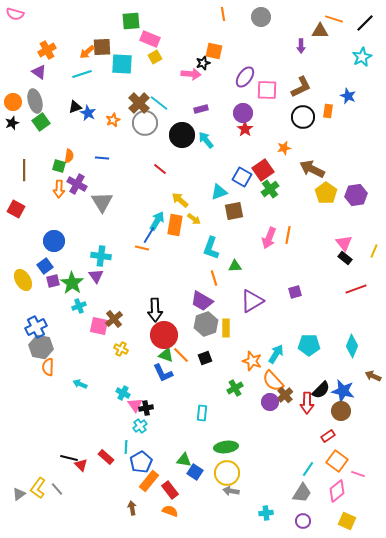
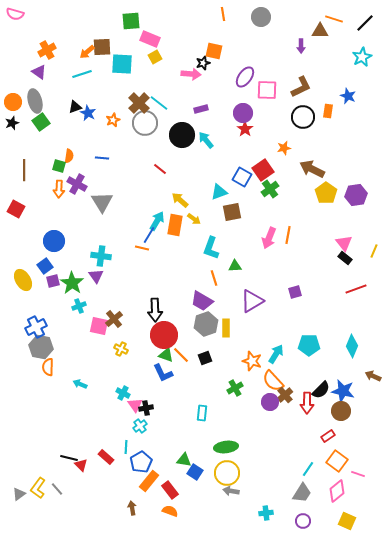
brown square at (234, 211): moved 2 px left, 1 px down
